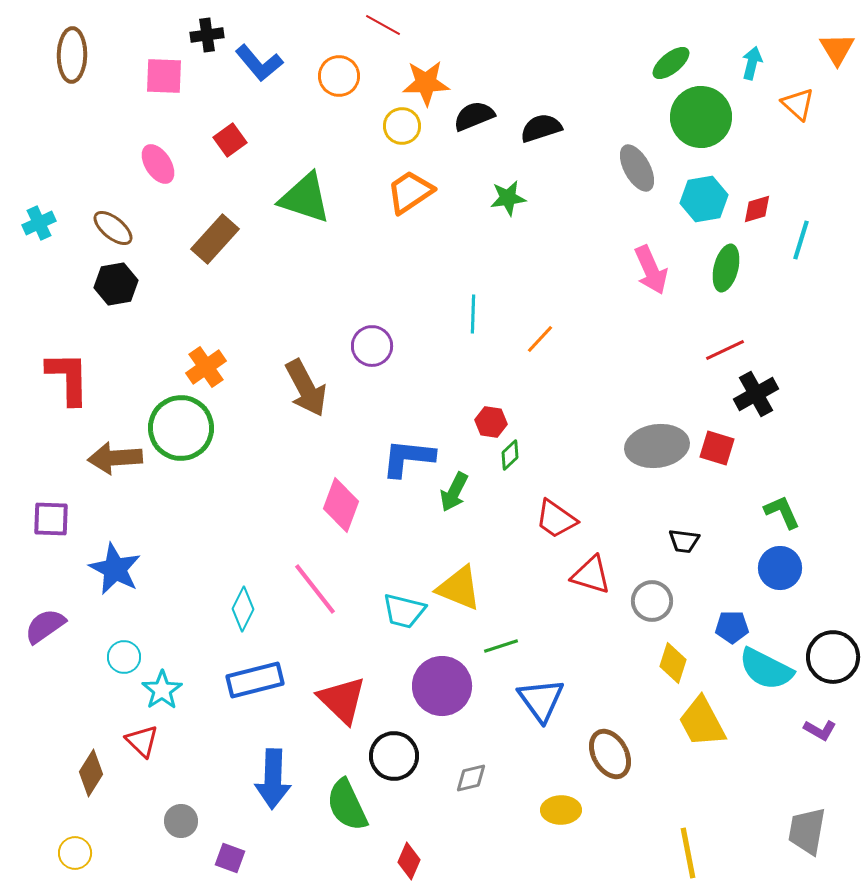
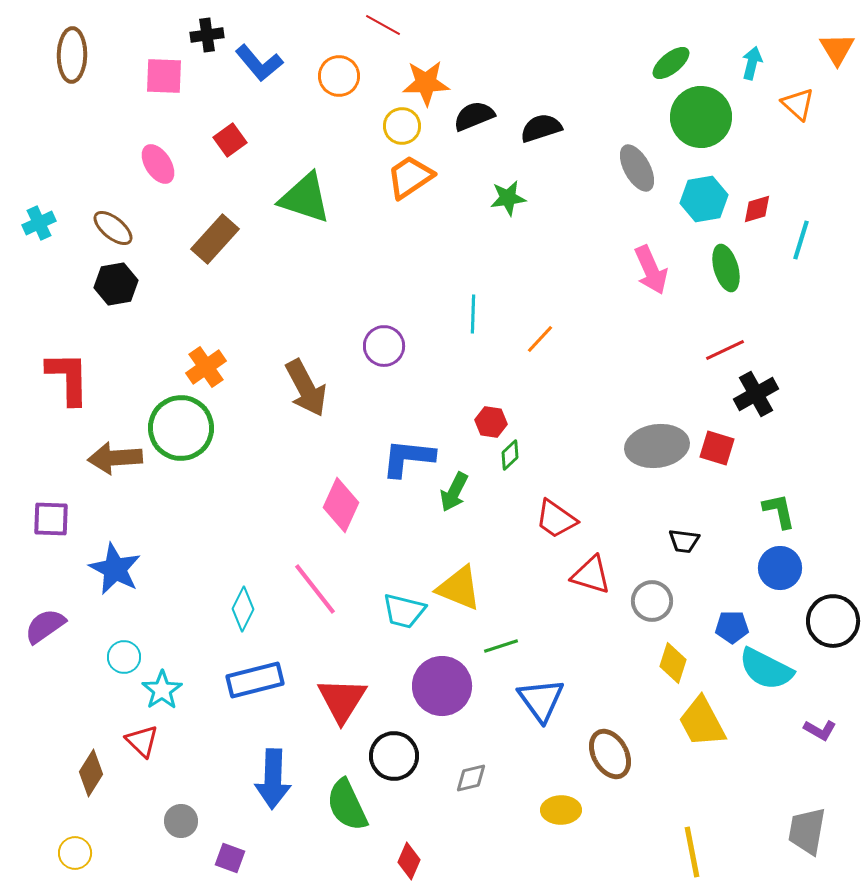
orange trapezoid at (410, 192): moved 15 px up
green ellipse at (726, 268): rotated 30 degrees counterclockwise
purple circle at (372, 346): moved 12 px right
pink diamond at (341, 505): rotated 4 degrees clockwise
green L-shape at (782, 512): moved 3 px left, 1 px up; rotated 12 degrees clockwise
black circle at (833, 657): moved 36 px up
red triangle at (342, 700): rotated 18 degrees clockwise
yellow line at (688, 853): moved 4 px right, 1 px up
